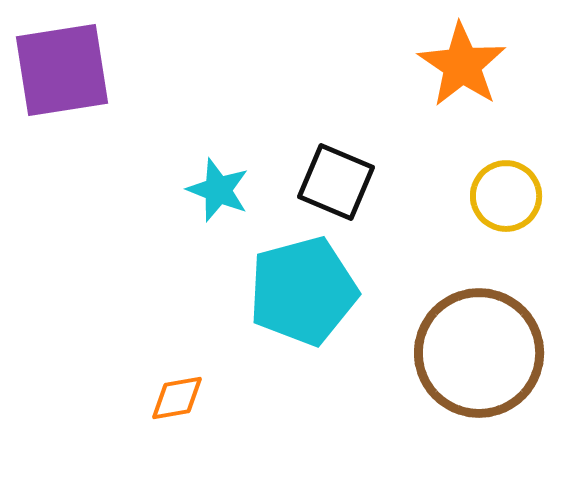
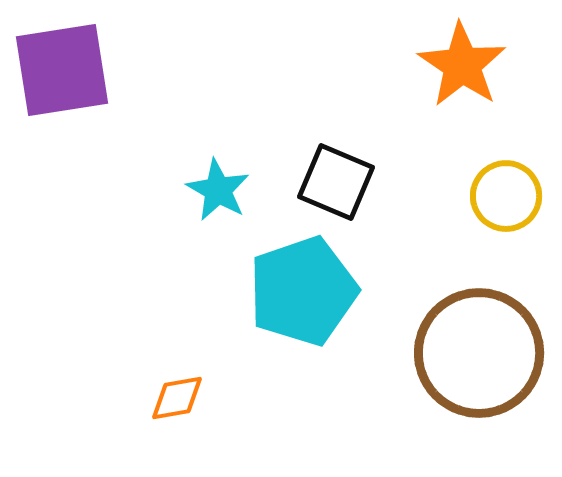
cyan star: rotated 8 degrees clockwise
cyan pentagon: rotated 4 degrees counterclockwise
